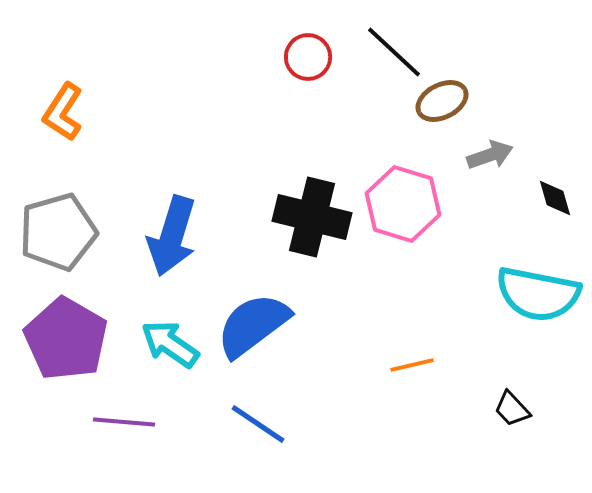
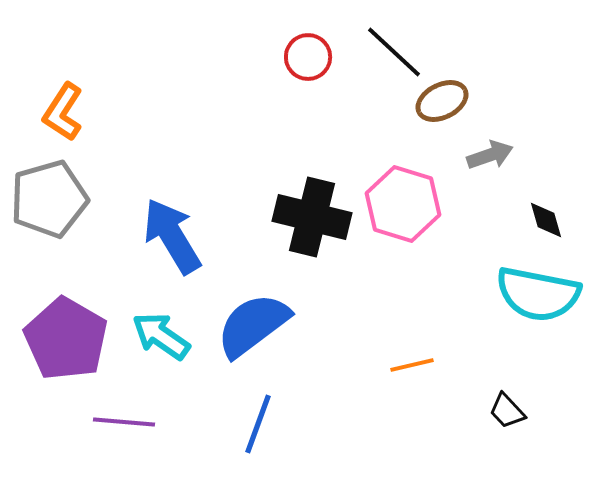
black diamond: moved 9 px left, 22 px down
gray pentagon: moved 9 px left, 33 px up
blue arrow: rotated 132 degrees clockwise
cyan arrow: moved 9 px left, 8 px up
black trapezoid: moved 5 px left, 2 px down
blue line: rotated 76 degrees clockwise
